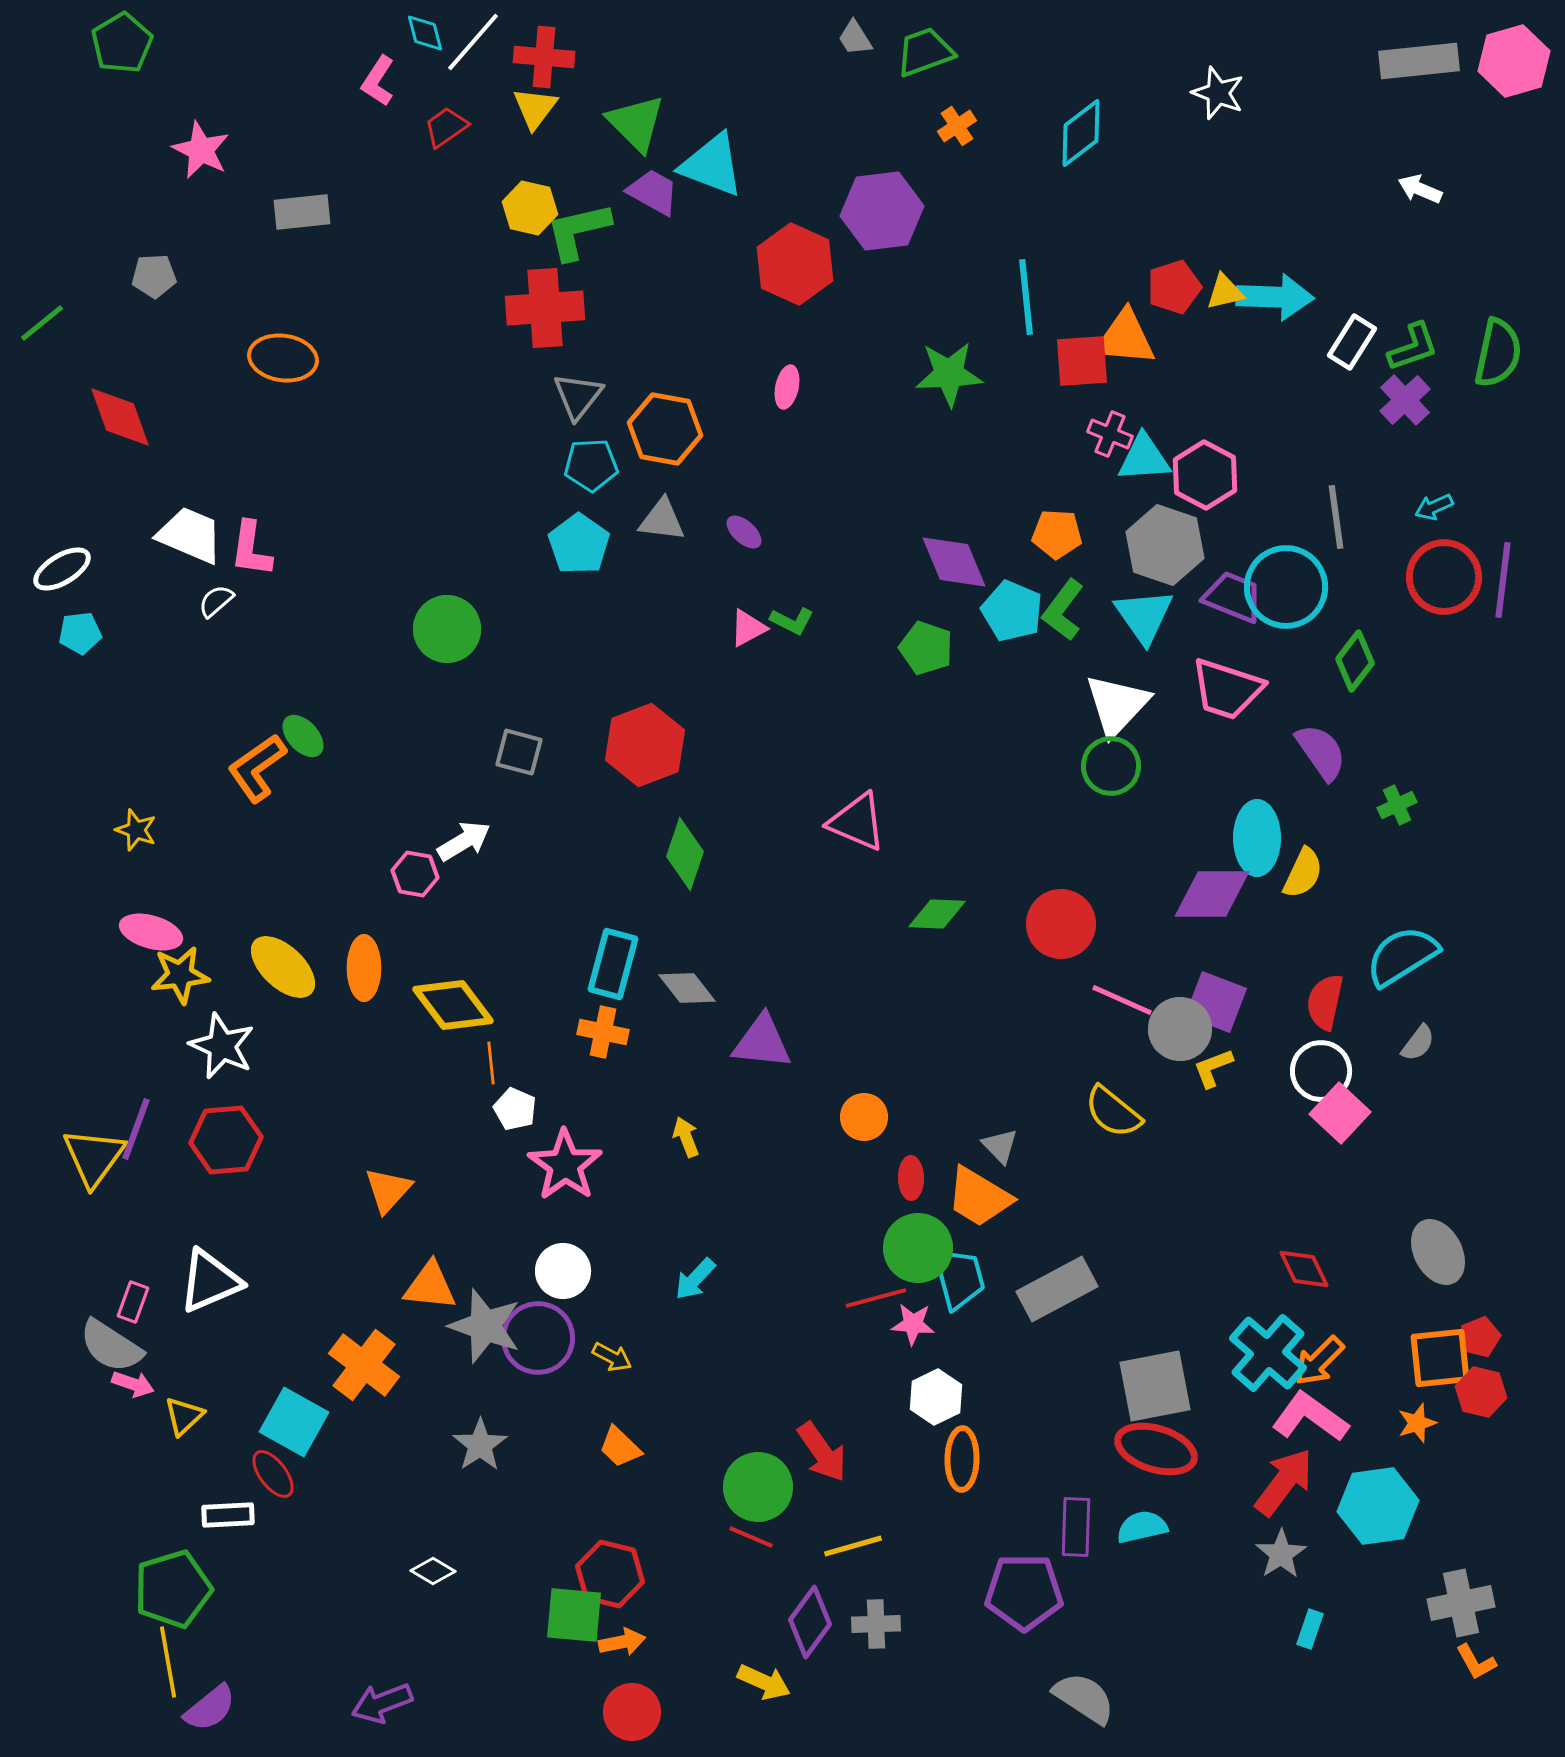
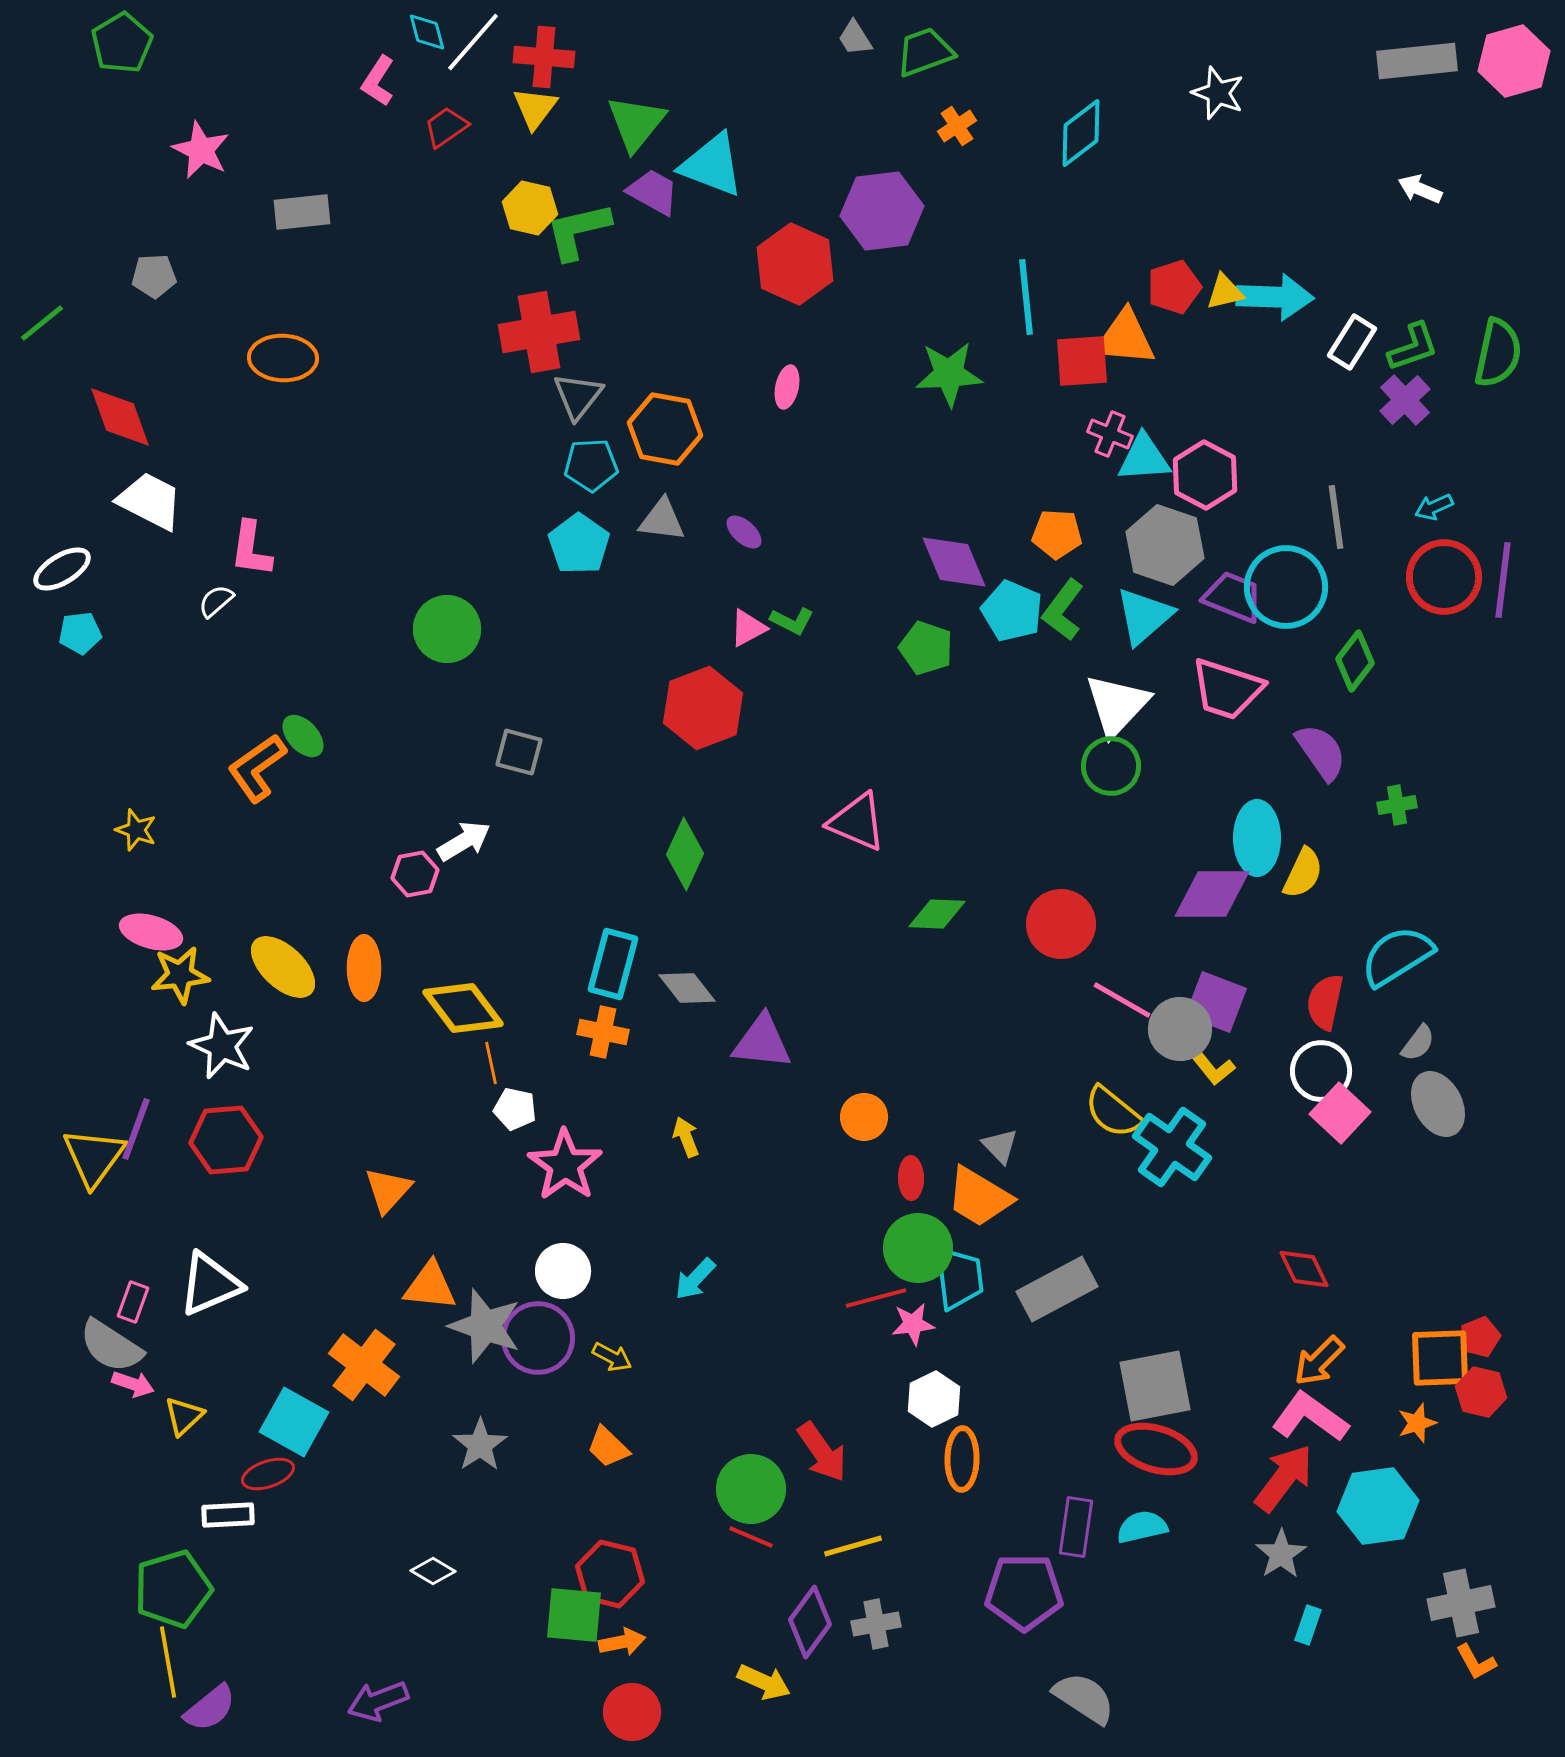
cyan diamond at (425, 33): moved 2 px right, 1 px up
gray rectangle at (1419, 61): moved 2 px left
green triangle at (636, 123): rotated 24 degrees clockwise
red cross at (545, 308): moved 6 px left, 24 px down; rotated 6 degrees counterclockwise
orange ellipse at (283, 358): rotated 6 degrees counterclockwise
white trapezoid at (190, 535): moved 40 px left, 34 px up; rotated 4 degrees clockwise
cyan triangle at (1144, 616): rotated 24 degrees clockwise
red hexagon at (645, 745): moved 58 px right, 37 px up
green cross at (1397, 805): rotated 15 degrees clockwise
green diamond at (685, 854): rotated 6 degrees clockwise
pink hexagon at (415, 874): rotated 21 degrees counterclockwise
cyan semicircle at (1402, 956): moved 5 px left
pink line at (1122, 1000): rotated 6 degrees clockwise
yellow diamond at (453, 1005): moved 10 px right, 3 px down
orange line at (491, 1063): rotated 6 degrees counterclockwise
yellow L-shape at (1213, 1068): rotated 108 degrees counterclockwise
white pentagon at (515, 1109): rotated 12 degrees counterclockwise
gray ellipse at (1438, 1252): moved 148 px up
cyan trapezoid at (959, 1278): rotated 8 degrees clockwise
white triangle at (210, 1281): moved 3 px down
pink star at (913, 1324): rotated 12 degrees counterclockwise
cyan cross at (1268, 1353): moved 96 px left, 206 px up; rotated 6 degrees counterclockwise
orange square at (1440, 1358): rotated 4 degrees clockwise
white hexagon at (936, 1397): moved 2 px left, 2 px down
orange trapezoid at (620, 1447): moved 12 px left
red ellipse at (273, 1474): moved 5 px left; rotated 72 degrees counterclockwise
red arrow at (1284, 1482): moved 4 px up
green circle at (758, 1487): moved 7 px left, 2 px down
purple rectangle at (1076, 1527): rotated 6 degrees clockwise
gray cross at (876, 1624): rotated 9 degrees counterclockwise
cyan rectangle at (1310, 1629): moved 2 px left, 4 px up
purple arrow at (382, 1703): moved 4 px left, 2 px up
